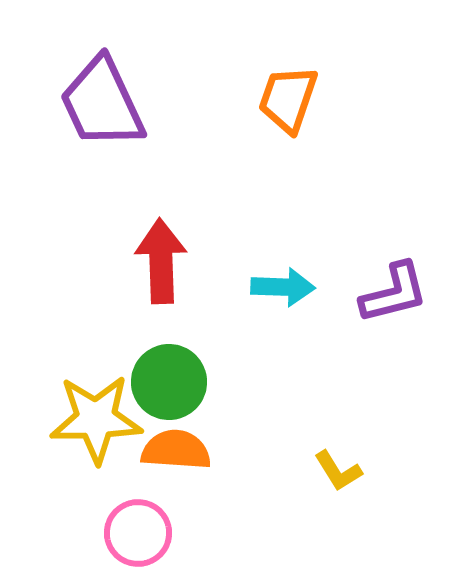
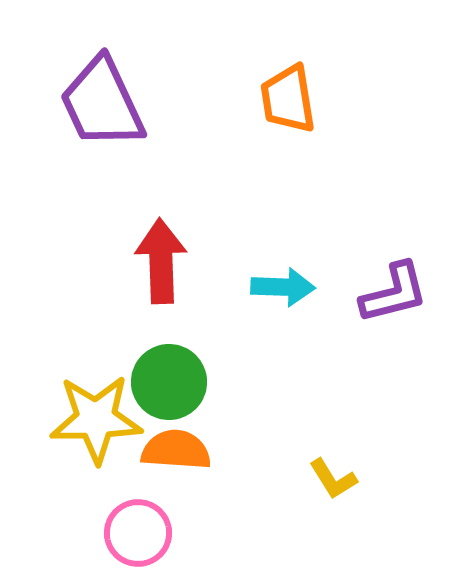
orange trapezoid: rotated 28 degrees counterclockwise
yellow L-shape: moved 5 px left, 8 px down
